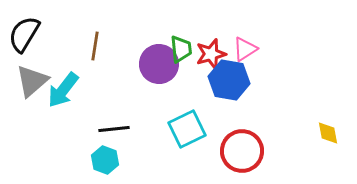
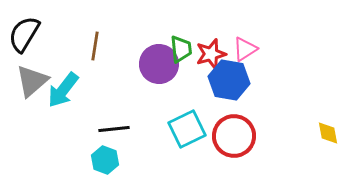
red circle: moved 8 px left, 15 px up
